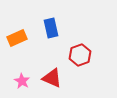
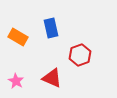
orange rectangle: moved 1 px right, 1 px up; rotated 54 degrees clockwise
pink star: moved 6 px left
